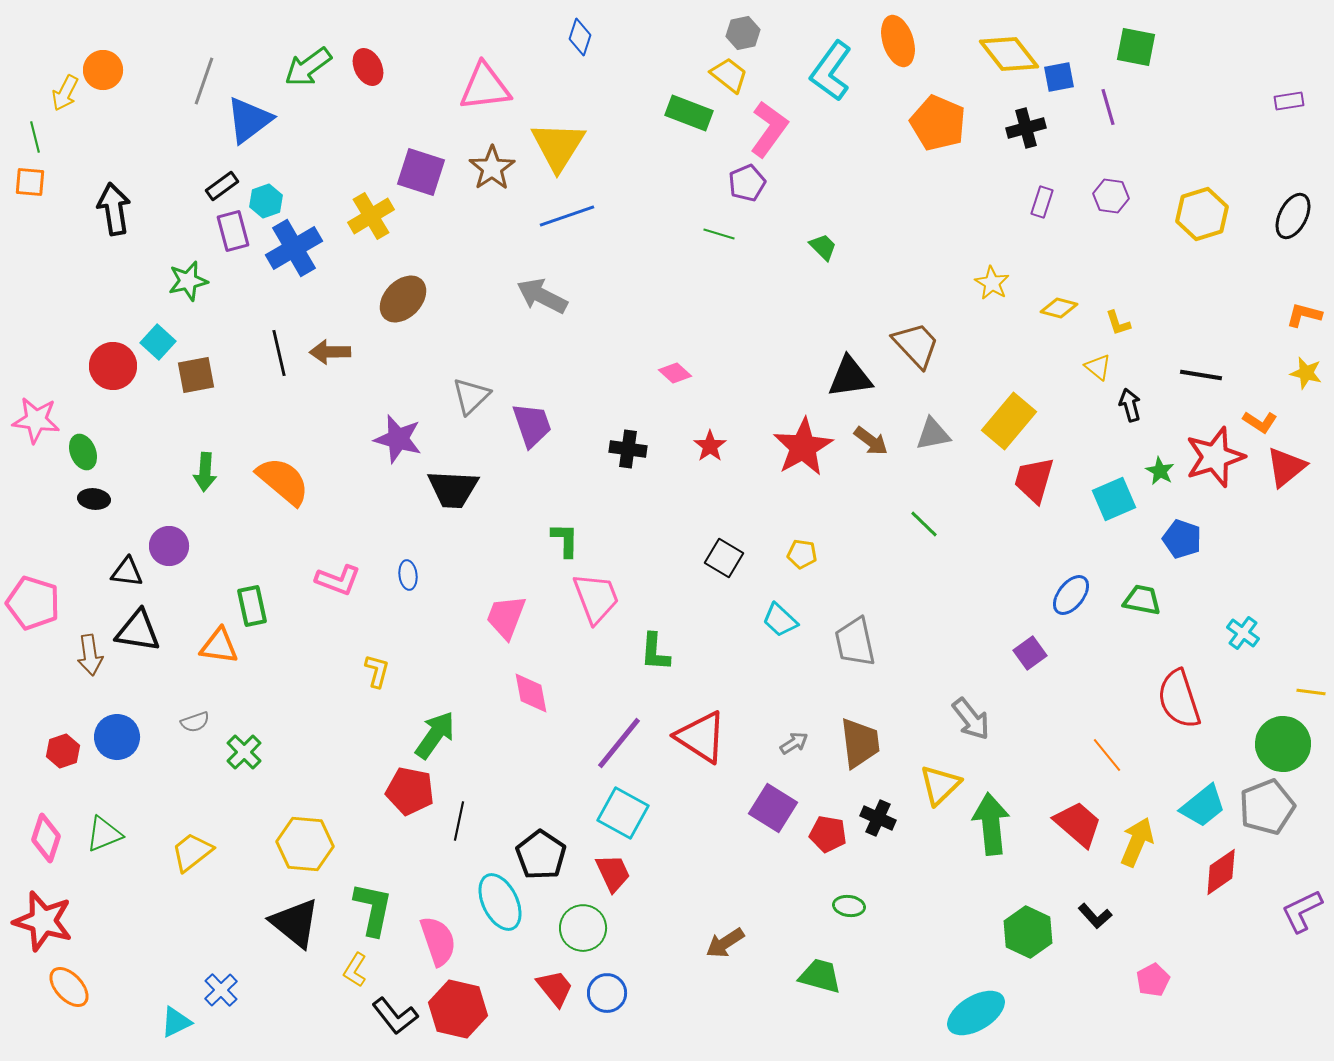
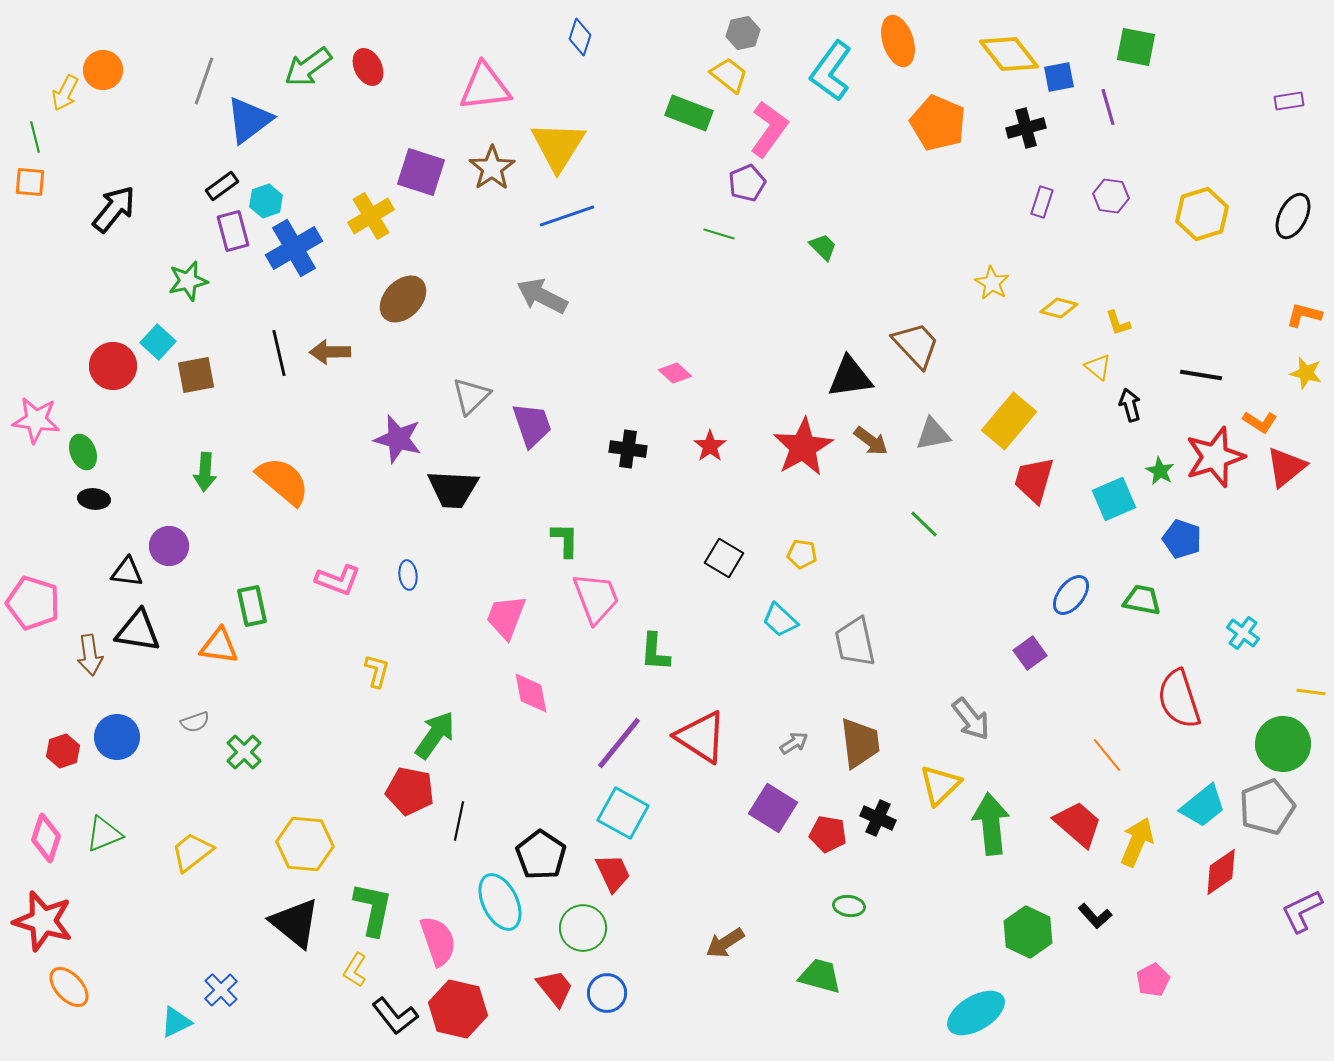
black arrow at (114, 209): rotated 48 degrees clockwise
